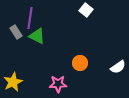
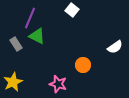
white square: moved 14 px left
purple line: rotated 15 degrees clockwise
gray rectangle: moved 12 px down
orange circle: moved 3 px right, 2 px down
white semicircle: moved 3 px left, 20 px up
pink star: rotated 18 degrees clockwise
